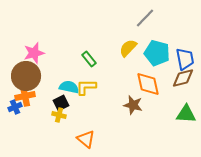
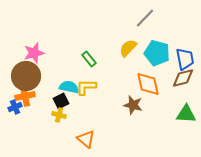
black square: moved 2 px up
